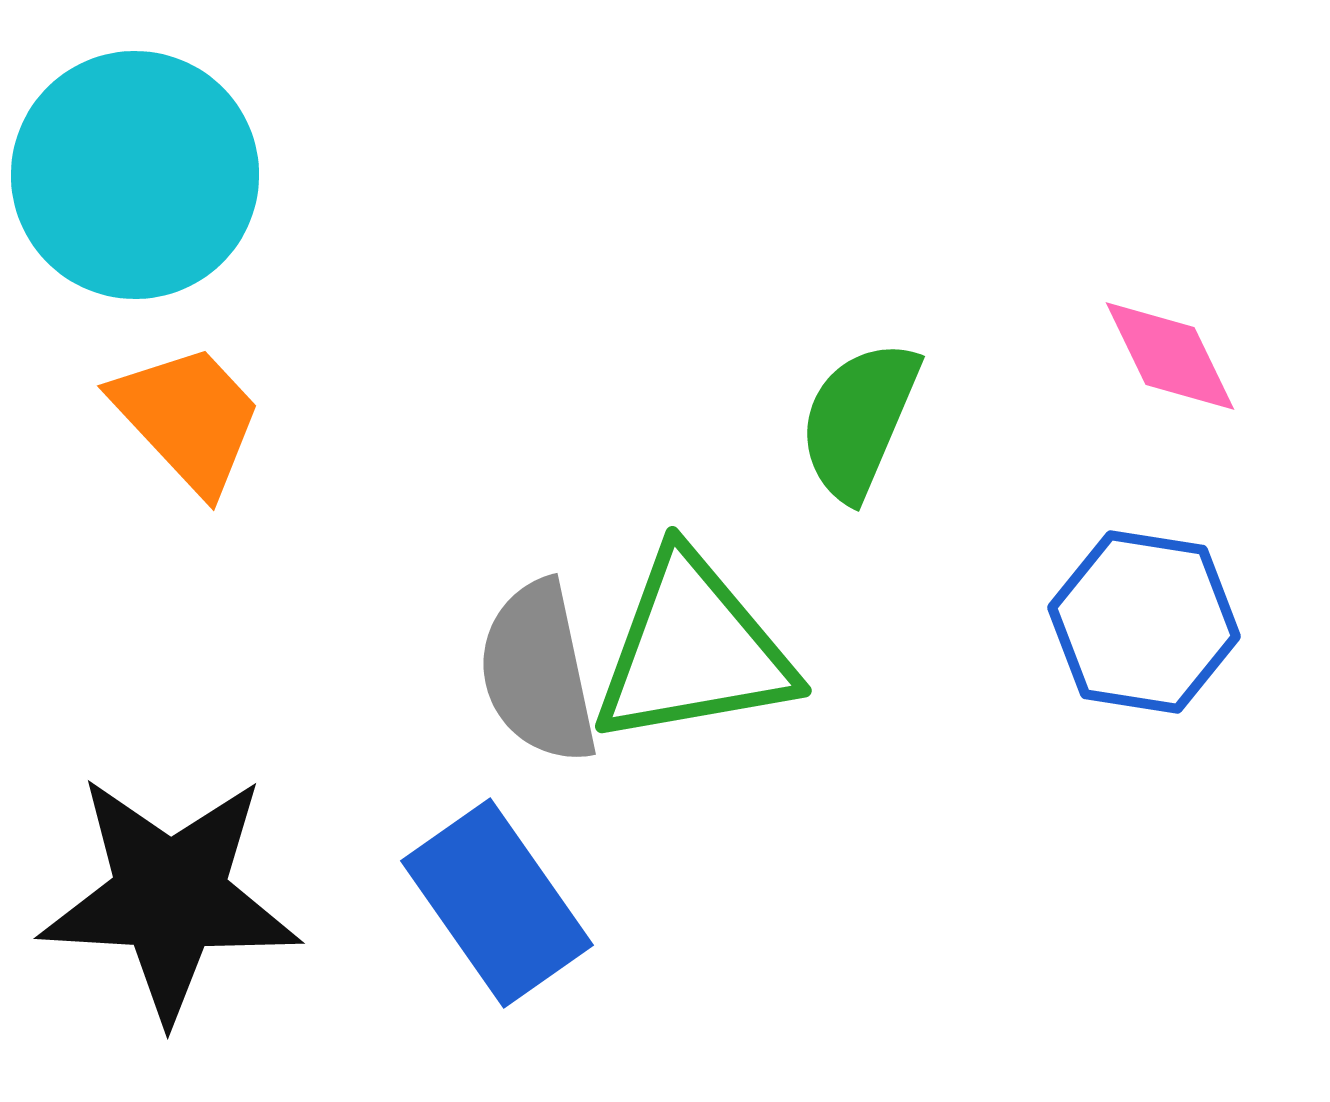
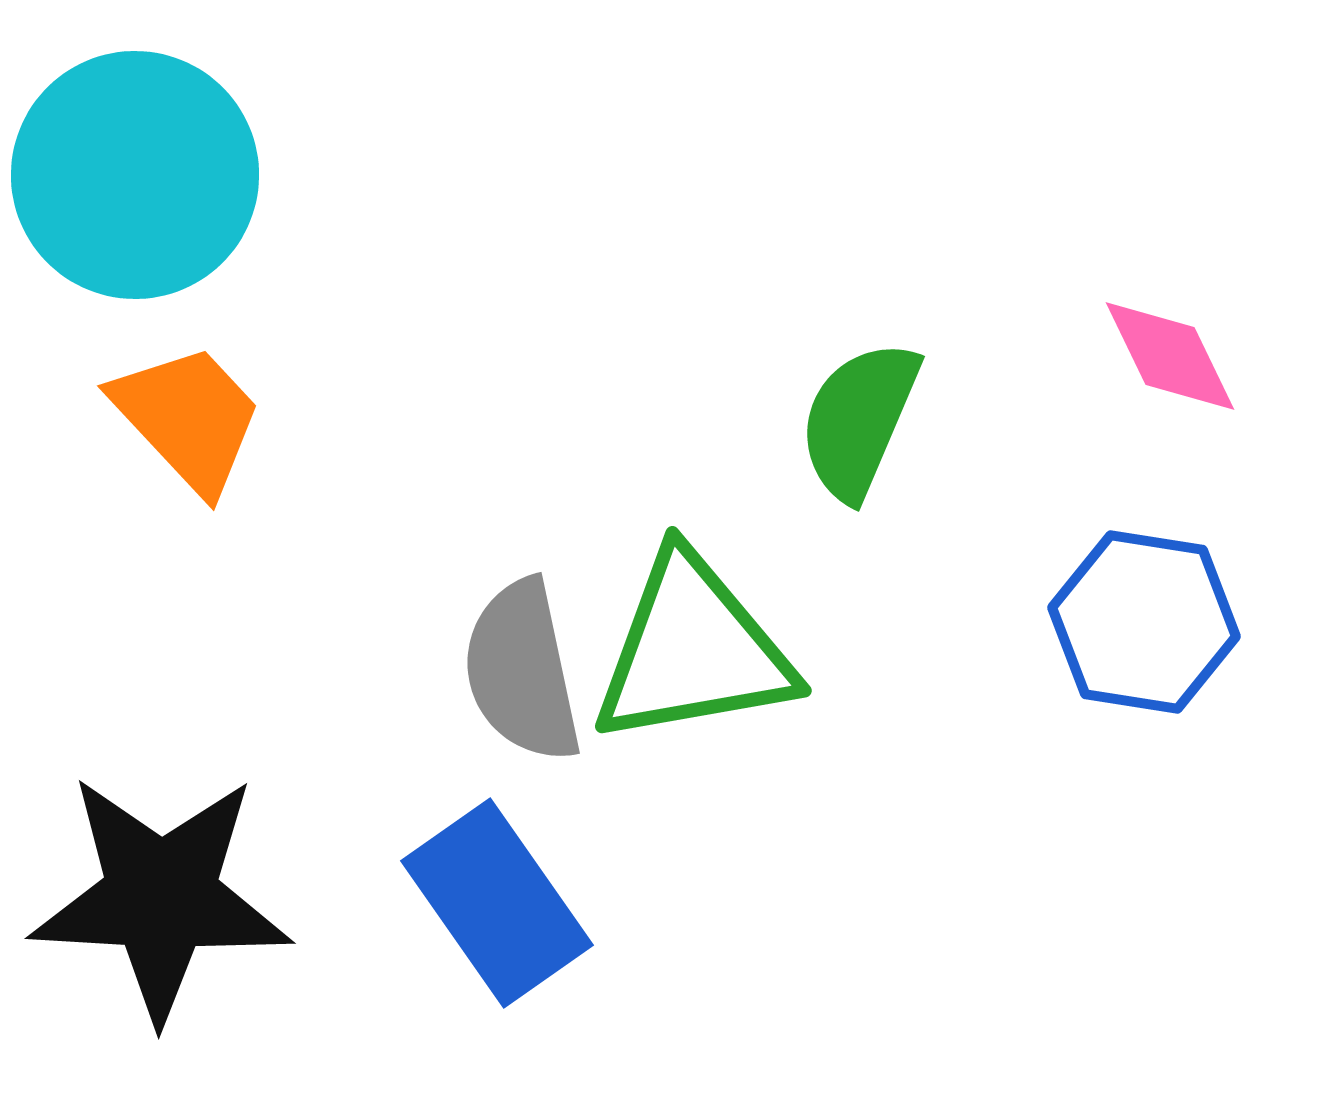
gray semicircle: moved 16 px left, 1 px up
black star: moved 9 px left
